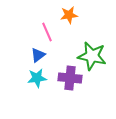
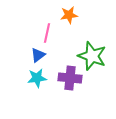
pink line: moved 1 px down; rotated 36 degrees clockwise
green star: rotated 8 degrees clockwise
